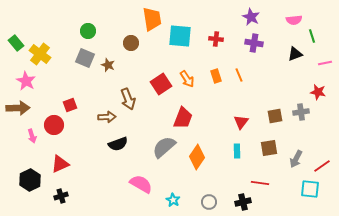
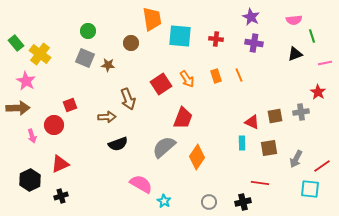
brown star at (108, 65): rotated 16 degrees counterclockwise
red star at (318, 92): rotated 21 degrees clockwise
red triangle at (241, 122): moved 11 px right; rotated 42 degrees counterclockwise
cyan rectangle at (237, 151): moved 5 px right, 8 px up
cyan star at (173, 200): moved 9 px left, 1 px down
